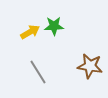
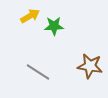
yellow arrow: moved 16 px up
gray line: rotated 25 degrees counterclockwise
